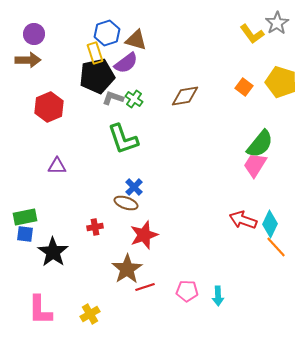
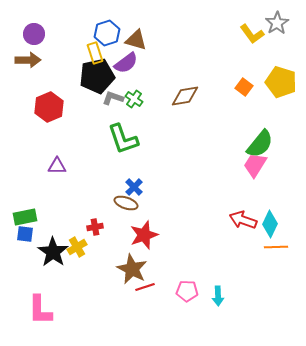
orange line: rotated 50 degrees counterclockwise
brown star: moved 5 px right; rotated 12 degrees counterclockwise
yellow cross: moved 13 px left, 67 px up
